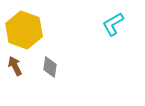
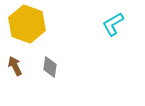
yellow hexagon: moved 3 px right, 6 px up
